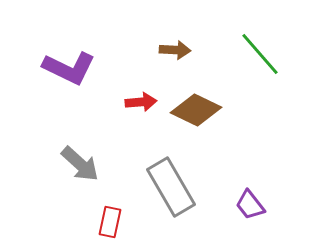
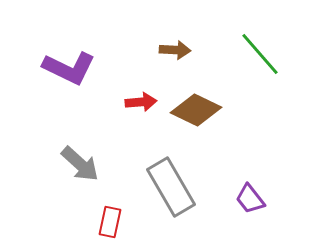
purple trapezoid: moved 6 px up
